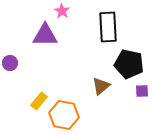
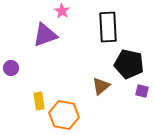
purple triangle: rotated 20 degrees counterclockwise
purple circle: moved 1 px right, 5 px down
purple square: rotated 16 degrees clockwise
yellow rectangle: rotated 48 degrees counterclockwise
